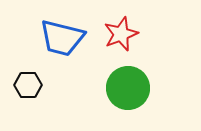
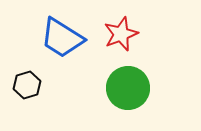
blue trapezoid: rotated 18 degrees clockwise
black hexagon: moved 1 px left; rotated 16 degrees counterclockwise
